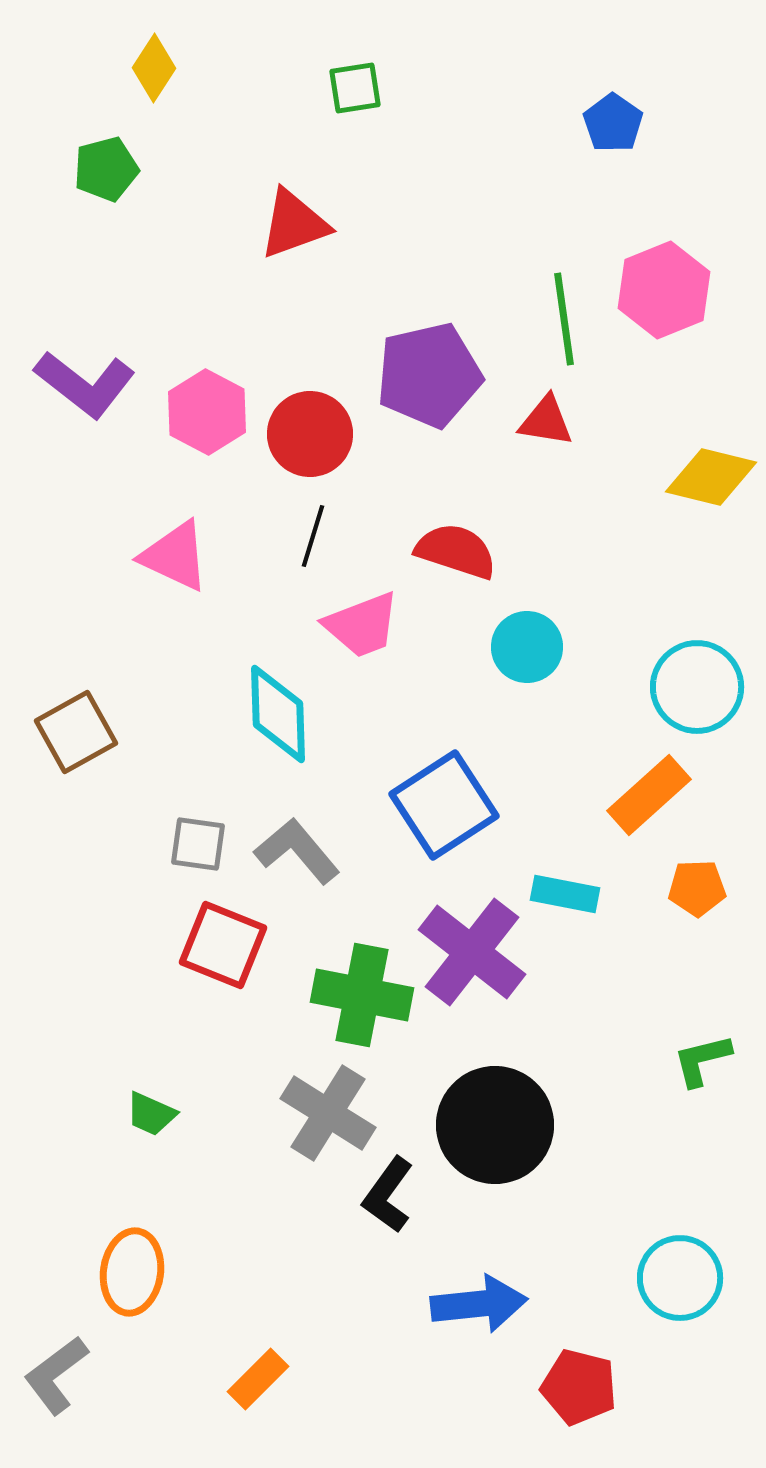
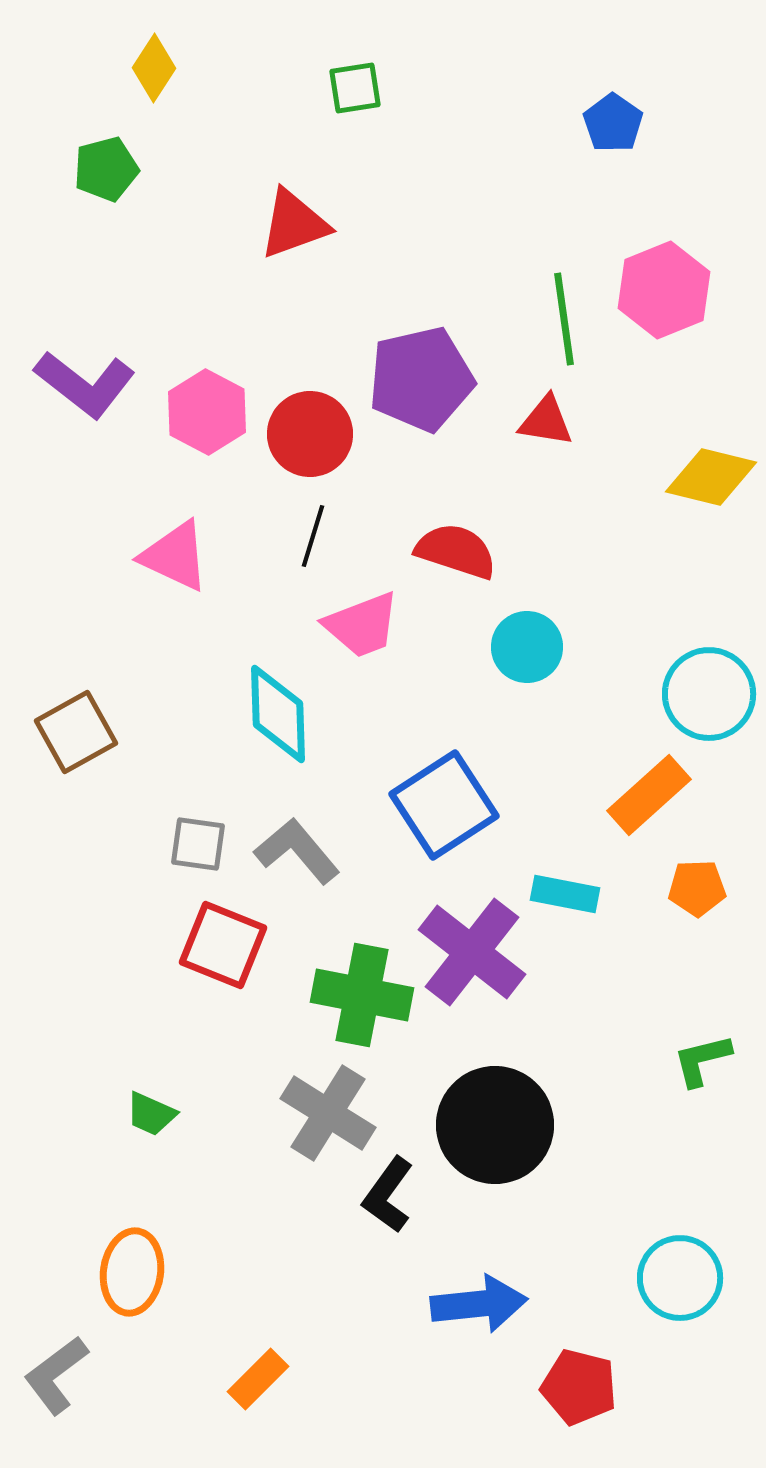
purple pentagon at (429, 375): moved 8 px left, 4 px down
cyan circle at (697, 687): moved 12 px right, 7 px down
